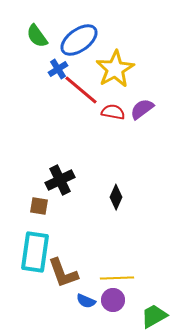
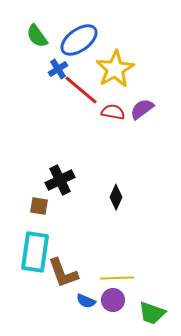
green trapezoid: moved 2 px left, 3 px up; rotated 132 degrees counterclockwise
